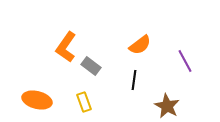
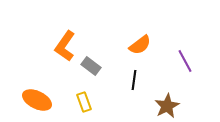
orange L-shape: moved 1 px left, 1 px up
orange ellipse: rotated 12 degrees clockwise
brown star: rotated 15 degrees clockwise
